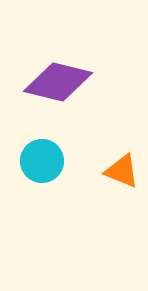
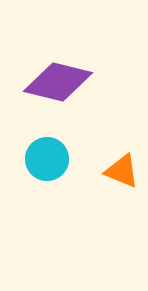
cyan circle: moved 5 px right, 2 px up
